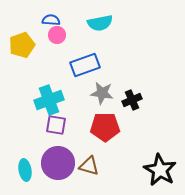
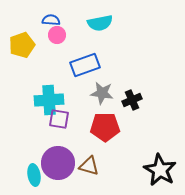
cyan cross: rotated 16 degrees clockwise
purple square: moved 3 px right, 6 px up
cyan ellipse: moved 9 px right, 5 px down
